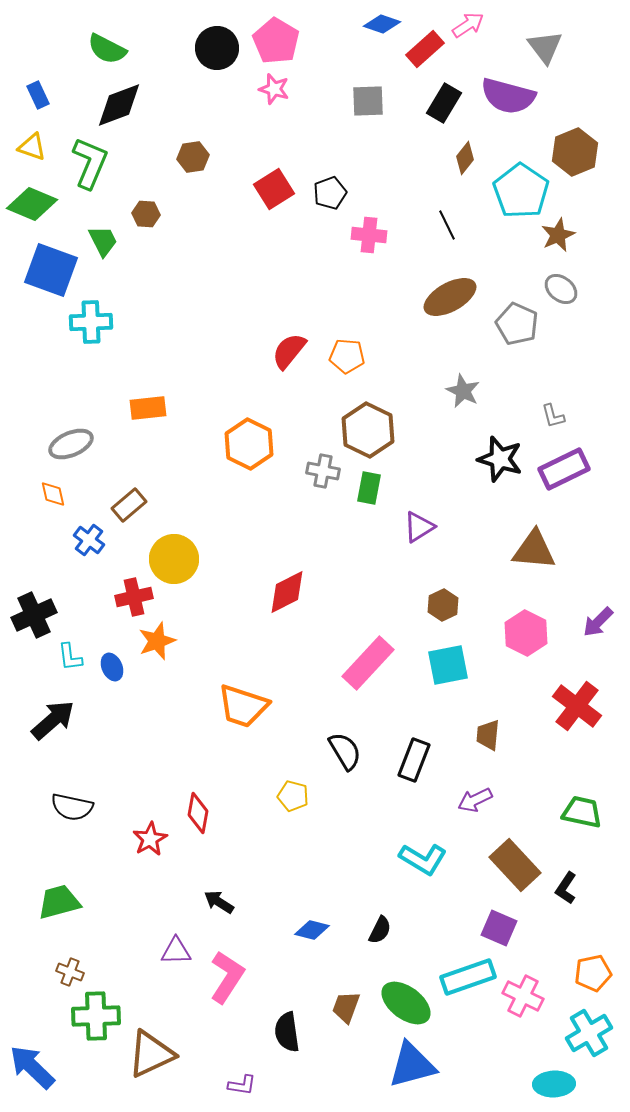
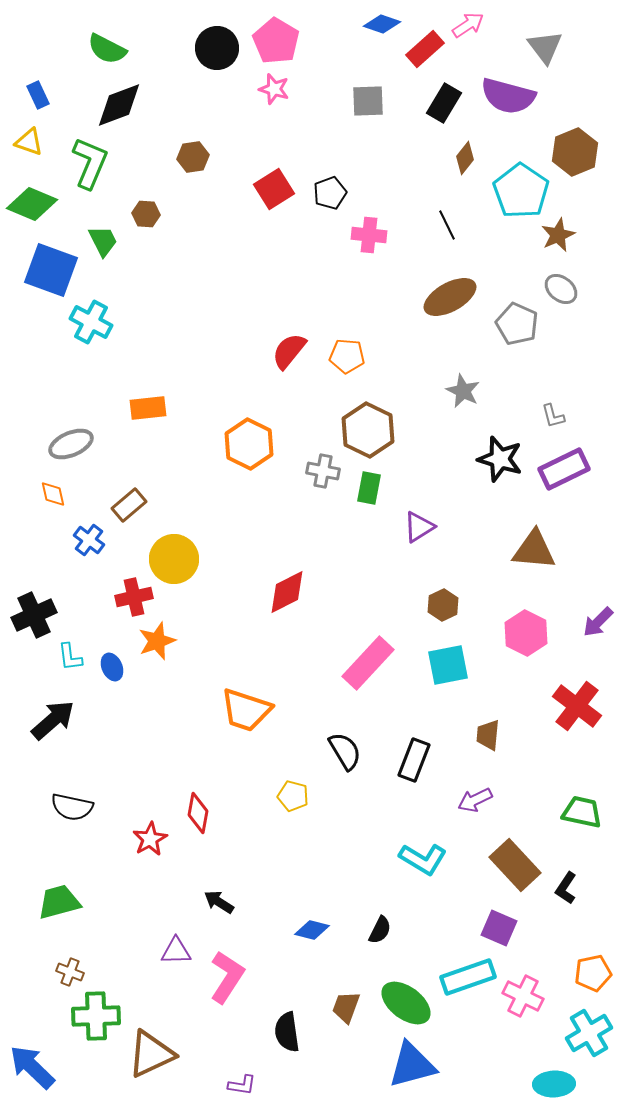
yellow triangle at (32, 147): moved 3 px left, 5 px up
cyan cross at (91, 322): rotated 30 degrees clockwise
orange trapezoid at (243, 706): moved 3 px right, 4 px down
